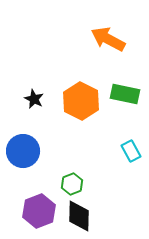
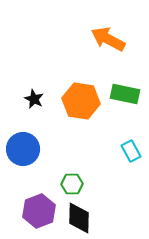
orange hexagon: rotated 18 degrees counterclockwise
blue circle: moved 2 px up
green hexagon: rotated 20 degrees clockwise
black diamond: moved 2 px down
